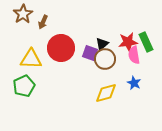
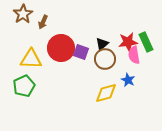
purple square: moved 9 px left, 1 px up
blue star: moved 6 px left, 3 px up
